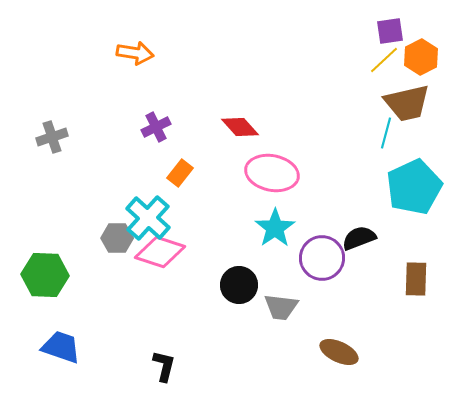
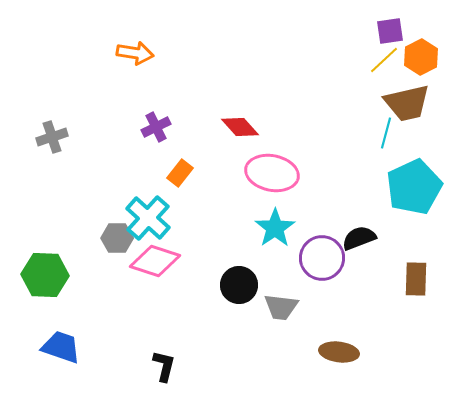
pink diamond: moved 5 px left, 9 px down
brown ellipse: rotated 18 degrees counterclockwise
